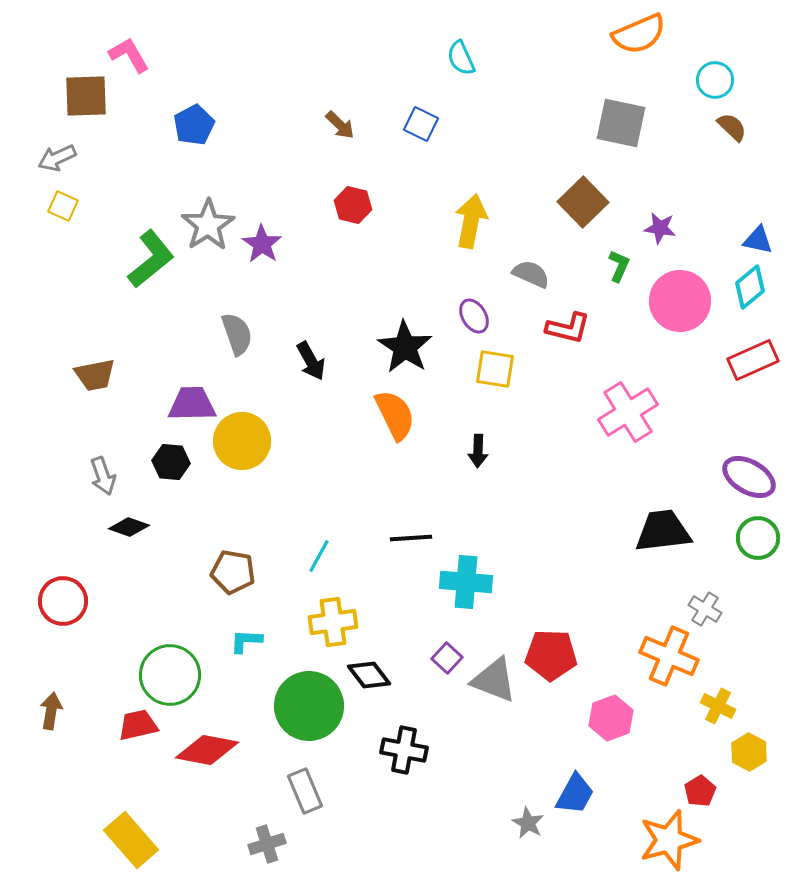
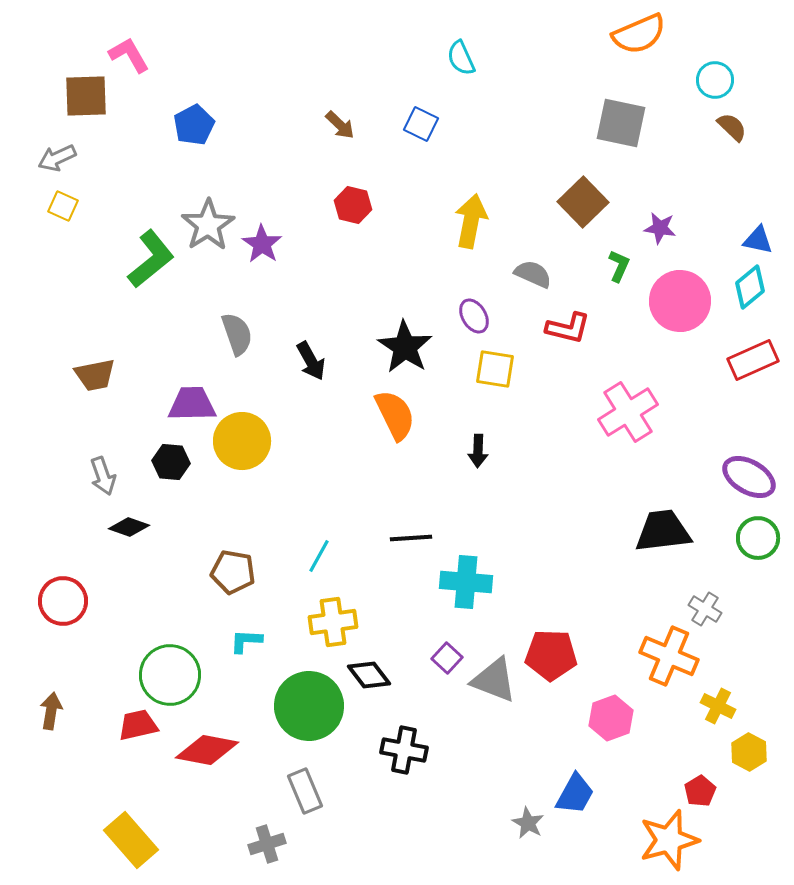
gray semicircle at (531, 274): moved 2 px right
